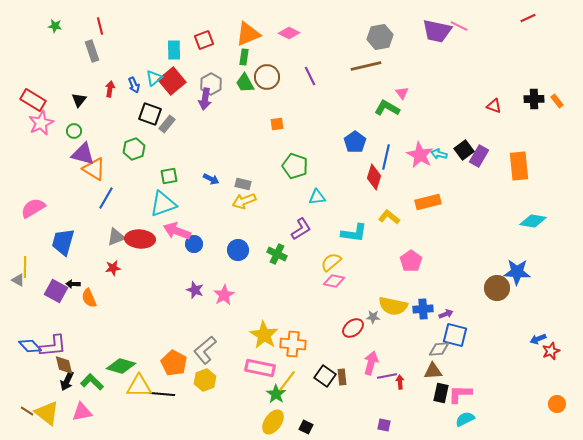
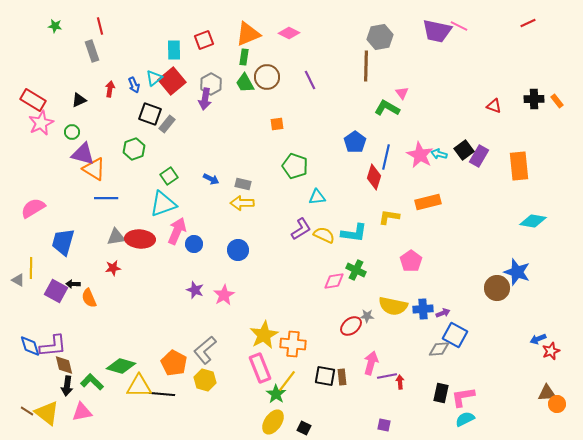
red line at (528, 18): moved 5 px down
brown line at (366, 66): rotated 76 degrees counterclockwise
purple line at (310, 76): moved 4 px down
black triangle at (79, 100): rotated 28 degrees clockwise
green circle at (74, 131): moved 2 px left, 1 px down
green square at (169, 176): rotated 24 degrees counterclockwise
blue line at (106, 198): rotated 60 degrees clockwise
yellow arrow at (244, 201): moved 2 px left, 2 px down; rotated 20 degrees clockwise
yellow L-shape at (389, 217): rotated 30 degrees counterclockwise
pink arrow at (177, 231): rotated 92 degrees clockwise
gray triangle at (116, 237): rotated 12 degrees clockwise
green cross at (277, 254): moved 79 px right, 16 px down
yellow semicircle at (331, 262): moved 7 px left, 27 px up; rotated 65 degrees clockwise
yellow line at (25, 267): moved 6 px right, 1 px down
blue star at (517, 272): rotated 16 degrees clockwise
pink diamond at (334, 281): rotated 20 degrees counterclockwise
purple arrow at (446, 314): moved 3 px left, 1 px up
gray star at (373, 317): moved 6 px left, 1 px up
red ellipse at (353, 328): moved 2 px left, 2 px up
yellow star at (264, 335): rotated 12 degrees clockwise
blue square at (455, 335): rotated 15 degrees clockwise
blue diamond at (30, 346): rotated 25 degrees clockwise
pink rectangle at (260, 368): rotated 56 degrees clockwise
brown triangle at (433, 371): moved 114 px right, 22 px down
black square at (325, 376): rotated 25 degrees counterclockwise
yellow hexagon at (205, 380): rotated 25 degrees counterclockwise
black arrow at (67, 381): moved 5 px down; rotated 18 degrees counterclockwise
pink L-shape at (460, 394): moved 3 px right, 3 px down; rotated 10 degrees counterclockwise
black square at (306, 427): moved 2 px left, 1 px down
